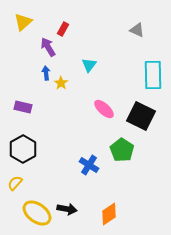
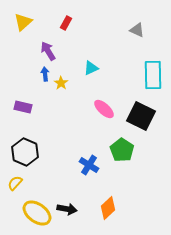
red rectangle: moved 3 px right, 6 px up
purple arrow: moved 4 px down
cyan triangle: moved 2 px right, 3 px down; rotated 28 degrees clockwise
blue arrow: moved 1 px left, 1 px down
black hexagon: moved 2 px right, 3 px down; rotated 8 degrees counterclockwise
orange diamond: moved 1 px left, 6 px up; rotated 10 degrees counterclockwise
